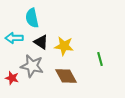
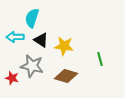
cyan semicircle: rotated 30 degrees clockwise
cyan arrow: moved 1 px right, 1 px up
black triangle: moved 2 px up
brown diamond: rotated 45 degrees counterclockwise
